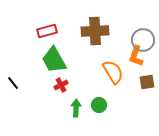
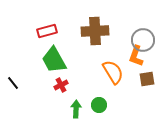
brown square: moved 3 px up
green arrow: moved 1 px down
